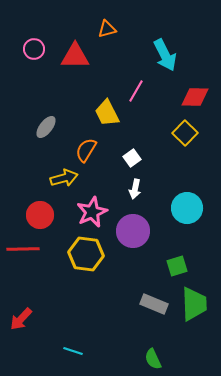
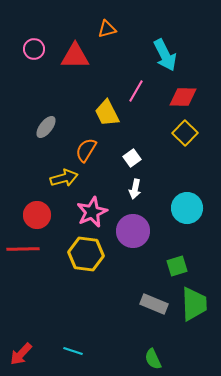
red diamond: moved 12 px left
red circle: moved 3 px left
red arrow: moved 35 px down
